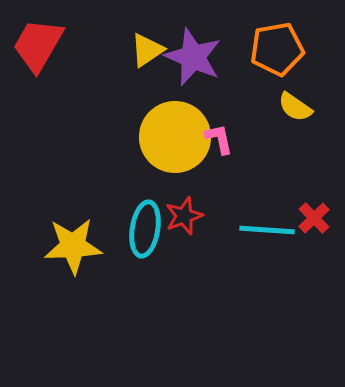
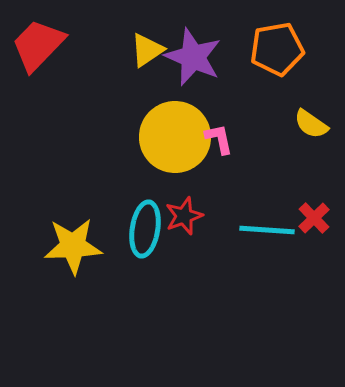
red trapezoid: rotated 14 degrees clockwise
yellow semicircle: moved 16 px right, 17 px down
